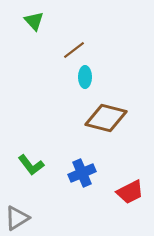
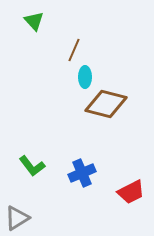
brown line: rotated 30 degrees counterclockwise
brown diamond: moved 14 px up
green L-shape: moved 1 px right, 1 px down
red trapezoid: moved 1 px right
